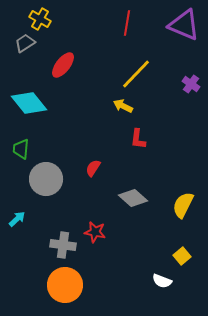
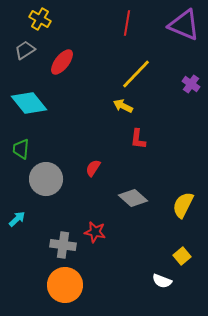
gray trapezoid: moved 7 px down
red ellipse: moved 1 px left, 3 px up
